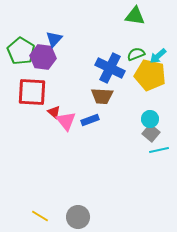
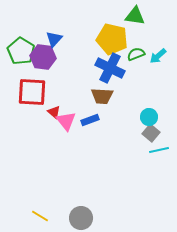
yellow pentagon: moved 38 px left, 36 px up
cyan circle: moved 1 px left, 2 px up
gray circle: moved 3 px right, 1 px down
